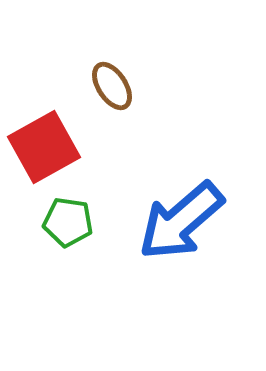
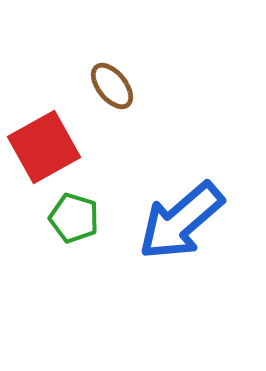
brown ellipse: rotated 6 degrees counterclockwise
green pentagon: moved 6 px right, 4 px up; rotated 9 degrees clockwise
